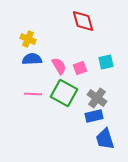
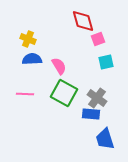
pink square: moved 18 px right, 29 px up
pink line: moved 8 px left
blue rectangle: moved 3 px left, 2 px up; rotated 18 degrees clockwise
